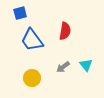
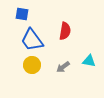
blue square: moved 2 px right, 1 px down; rotated 24 degrees clockwise
cyan triangle: moved 3 px right, 4 px up; rotated 40 degrees counterclockwise
yellow circle: moved 13 px up
